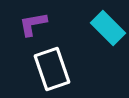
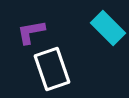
purple L-shape: moved 2 px left, 8 px down
